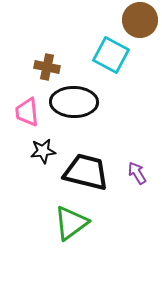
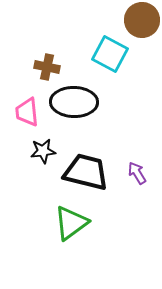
brown circle: moved 2 px right
cyan square: moved 1 px left, 1 px up
